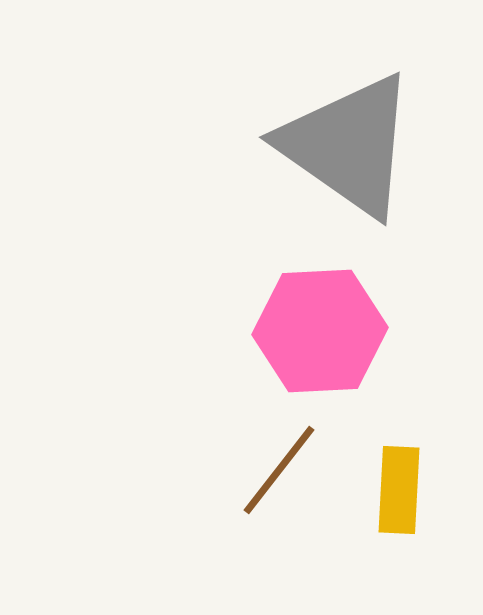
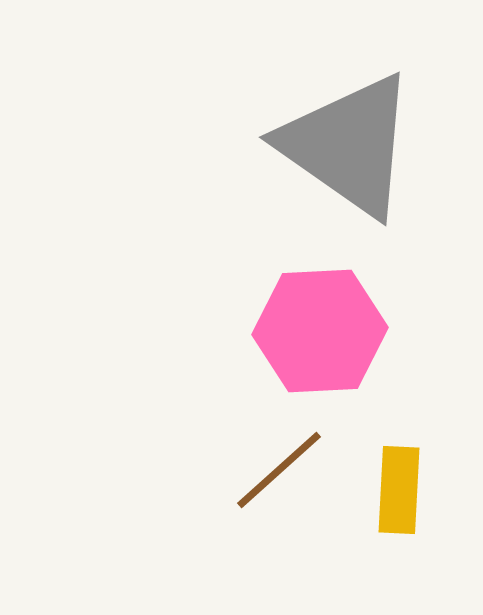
brown line: rotated 10 degrees clockwise
